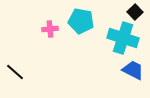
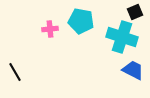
black square: rotated 21 degrees clockwise
cyan cross: moved 1 px left, 1 px up
black line: rotated 18 degrees clockwise
